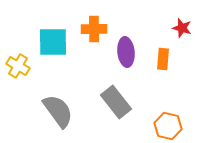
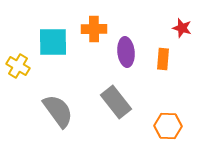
orange hexagon: rotated 12 degrees counterclockwise
